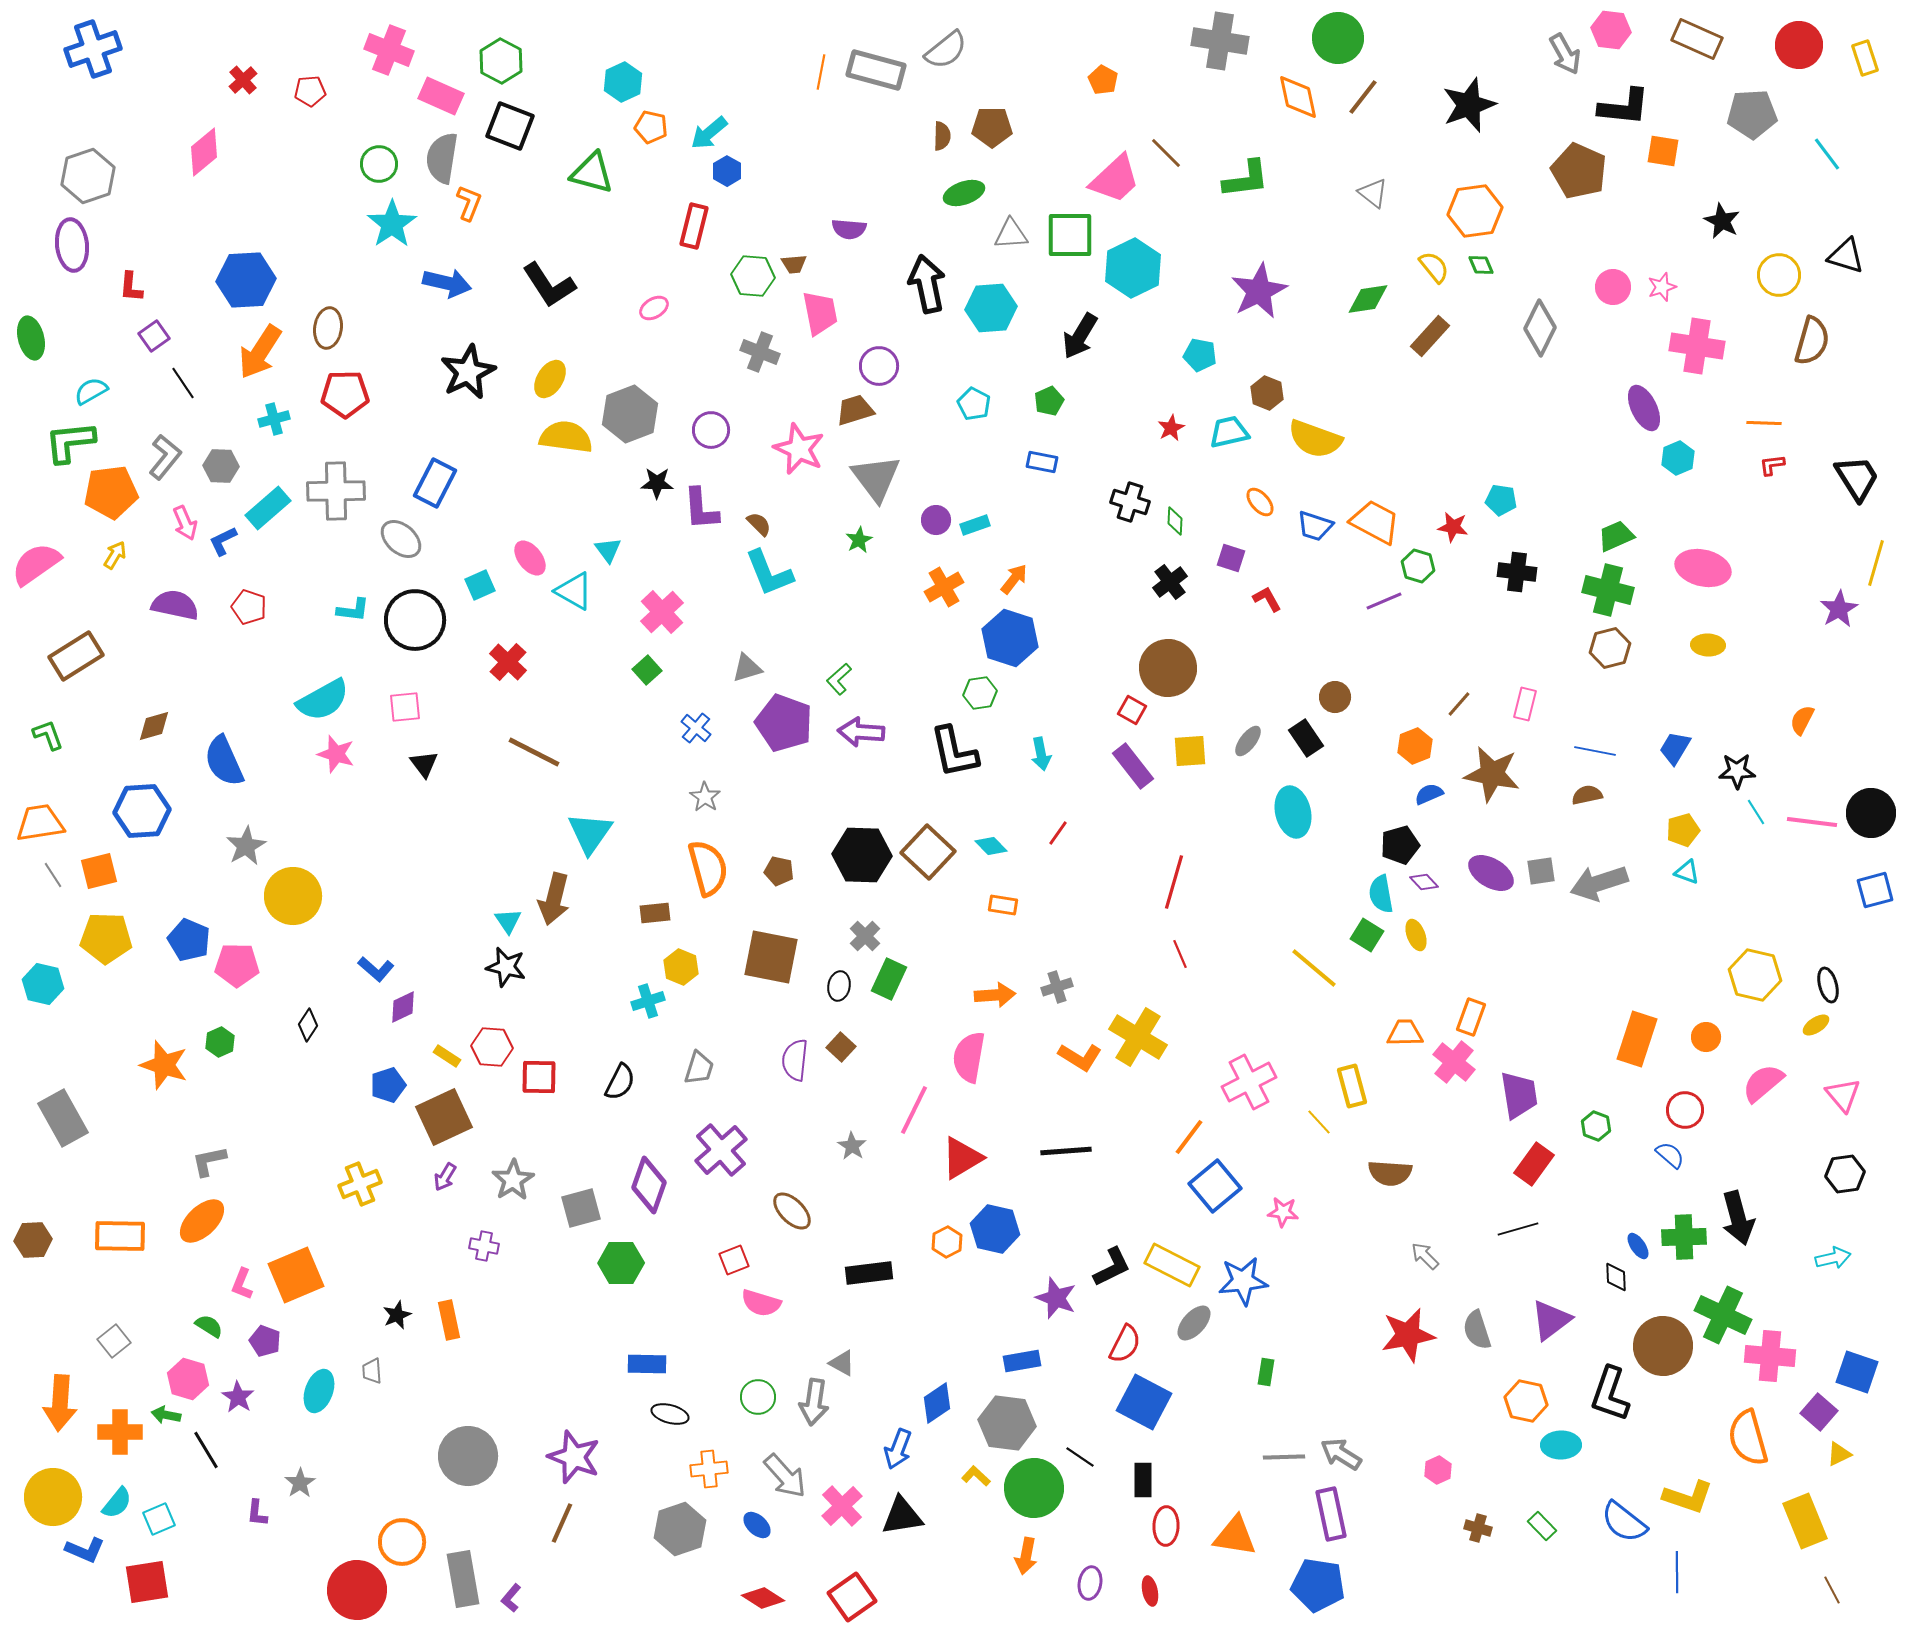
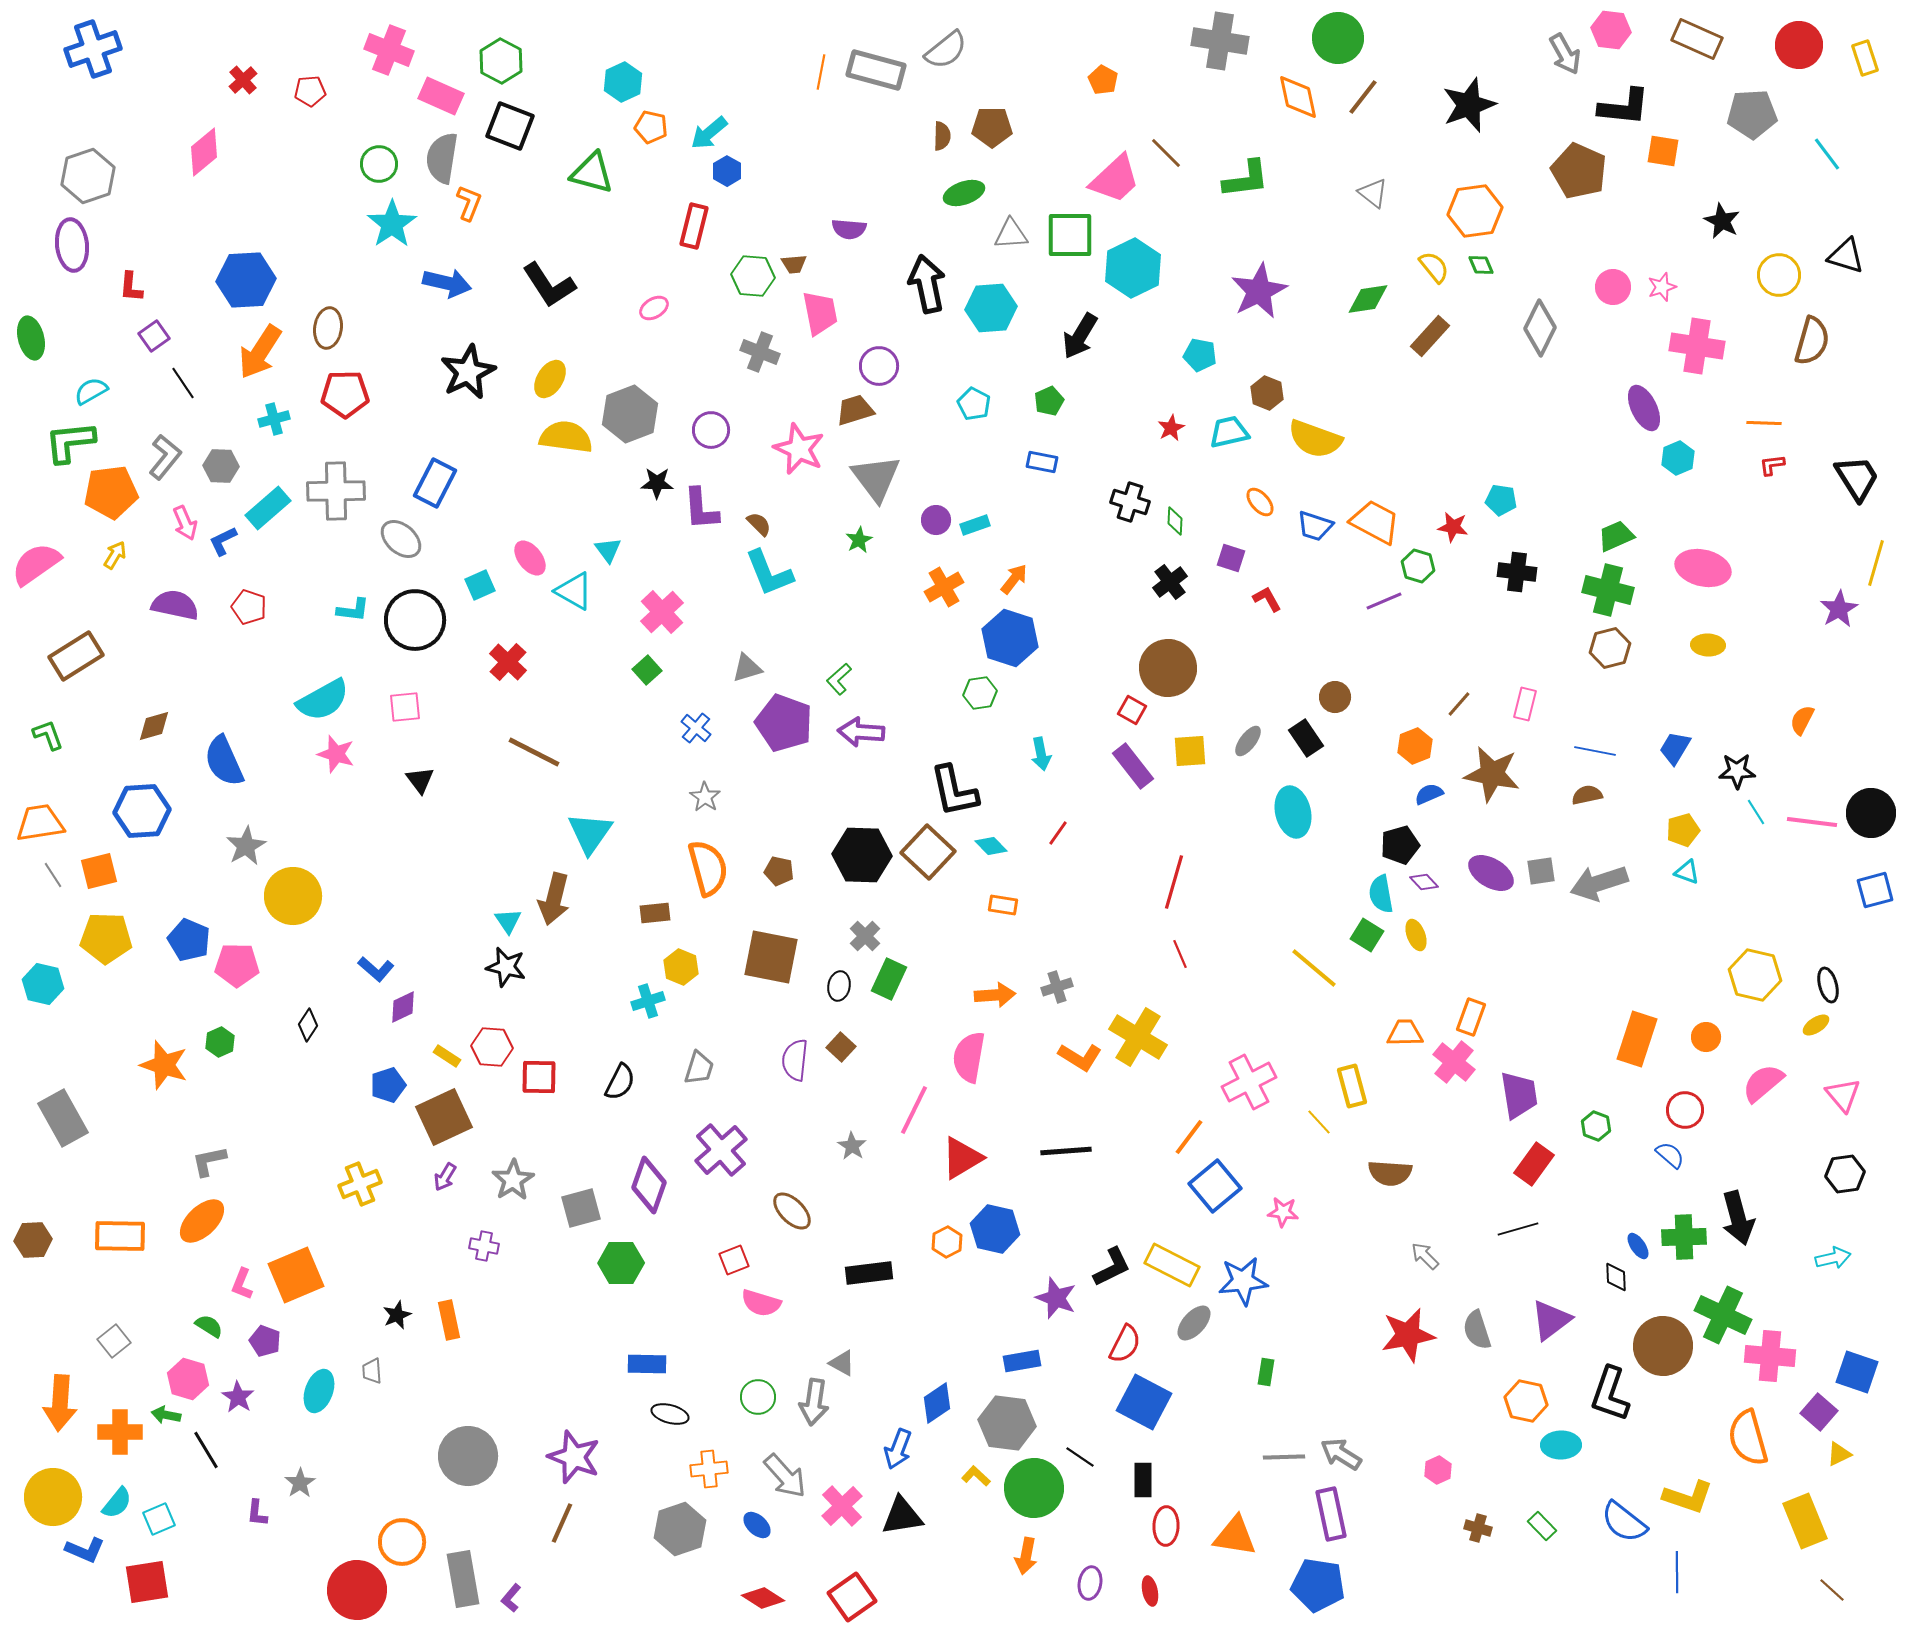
black L-shape at (954, 752): moved 39 px down
black triangle at (424, 764): moved 4 px left, 16 px down
brown line at (1832, 1590): rotated 20 degrees counterclockwise
